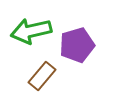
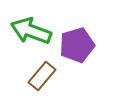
green arrow: rotated 33 degrees clockwise
